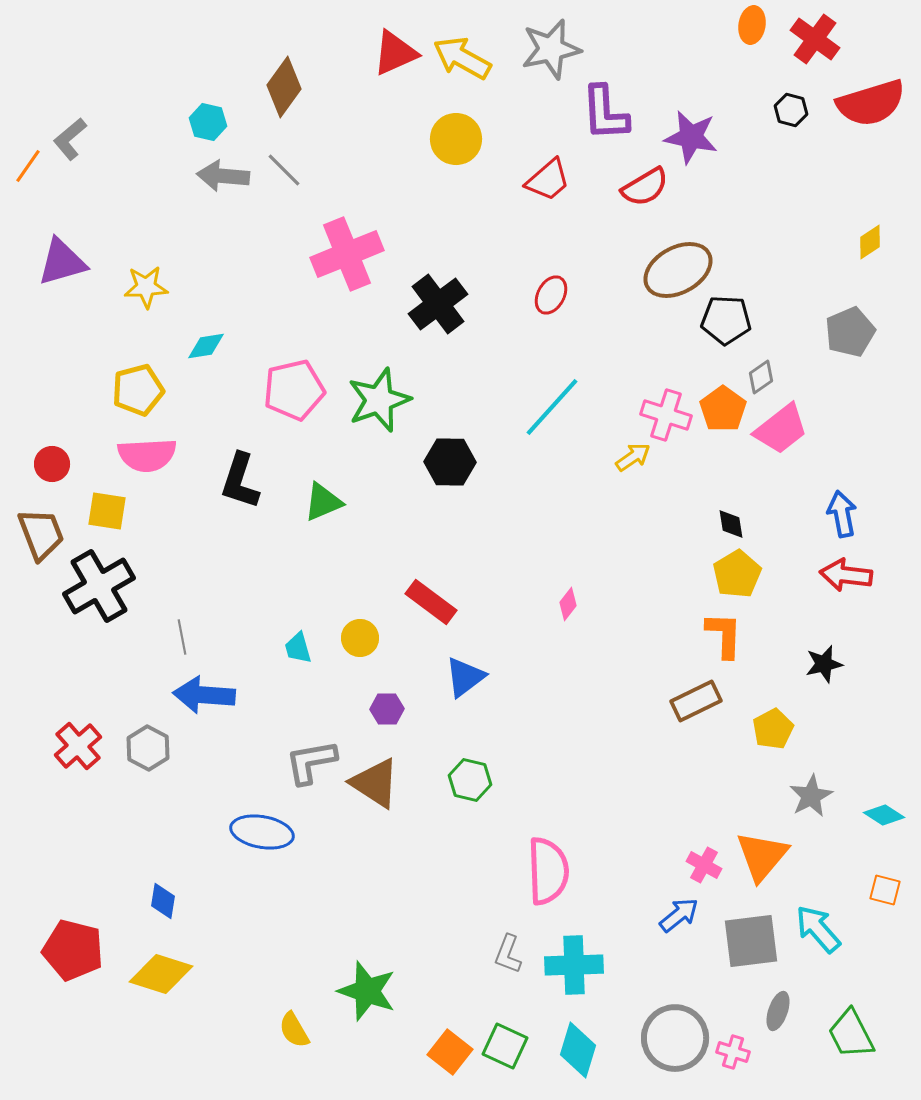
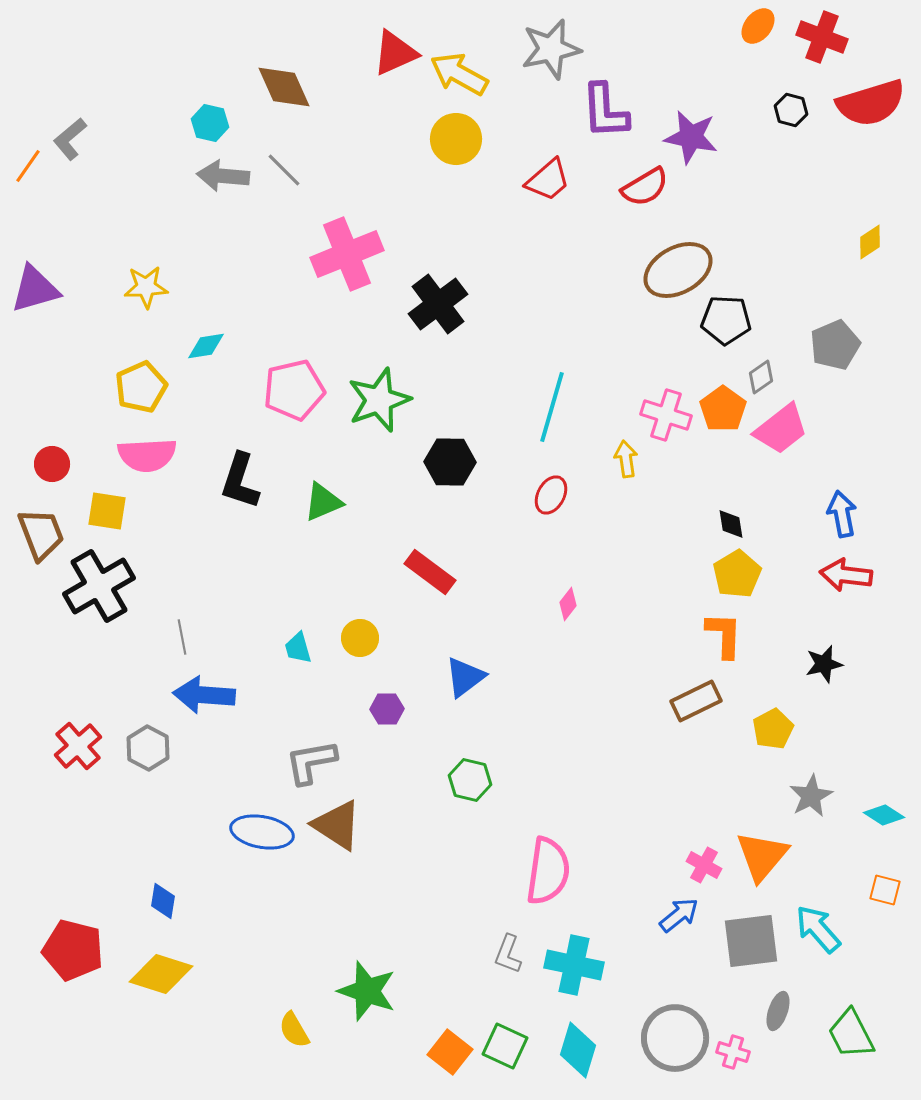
orange ellipse at (752, 25): moved 6 px right, 1 px down; rotated 30 degrees clockwise
red cross at (815, 39): moved 7 px right, 2 px up; rotated 15 degrees counterclockwise
yellow arrow at (462, 58): moved 3 px left, 16 px down
brown diamond at (284, 87): rotated 60 degrees counterclockwise
purple L-shape at (605, 113): moved 2 px up
cyan hexagon at (208, 122): moved 2 px right, 1 px down
purple triangle at (62, 262): moved 27 px left, 27 px down
red ellipse at (551, 295): moved 200 px down
gray pentagon at (850, 332): moved 15 px left, 13 px down
yellow pentagon at (138, 390): moved 3 px right, 3 px up; rotated 9 degrees counterclockwise
cyan line at (552, 407): rotated 26 degrees counterclockwise
yellow arrow at (633, 457): moved 7 px left, 2 px down; rotated 63 degrees counterclockwise
red rectangle at (431, 602): moved 1 px left, 30 px up
brown triangle at (375, 783): moved 38 px left, 42 px down
pink semicircle at (548, 871): rotated 10 degrees clockwise
cyan cross at (574, 965): rotated 14 degrees clockwise
